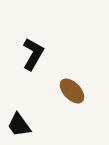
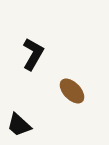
black trapezoid: rotated 12 degrees counterclockwise
